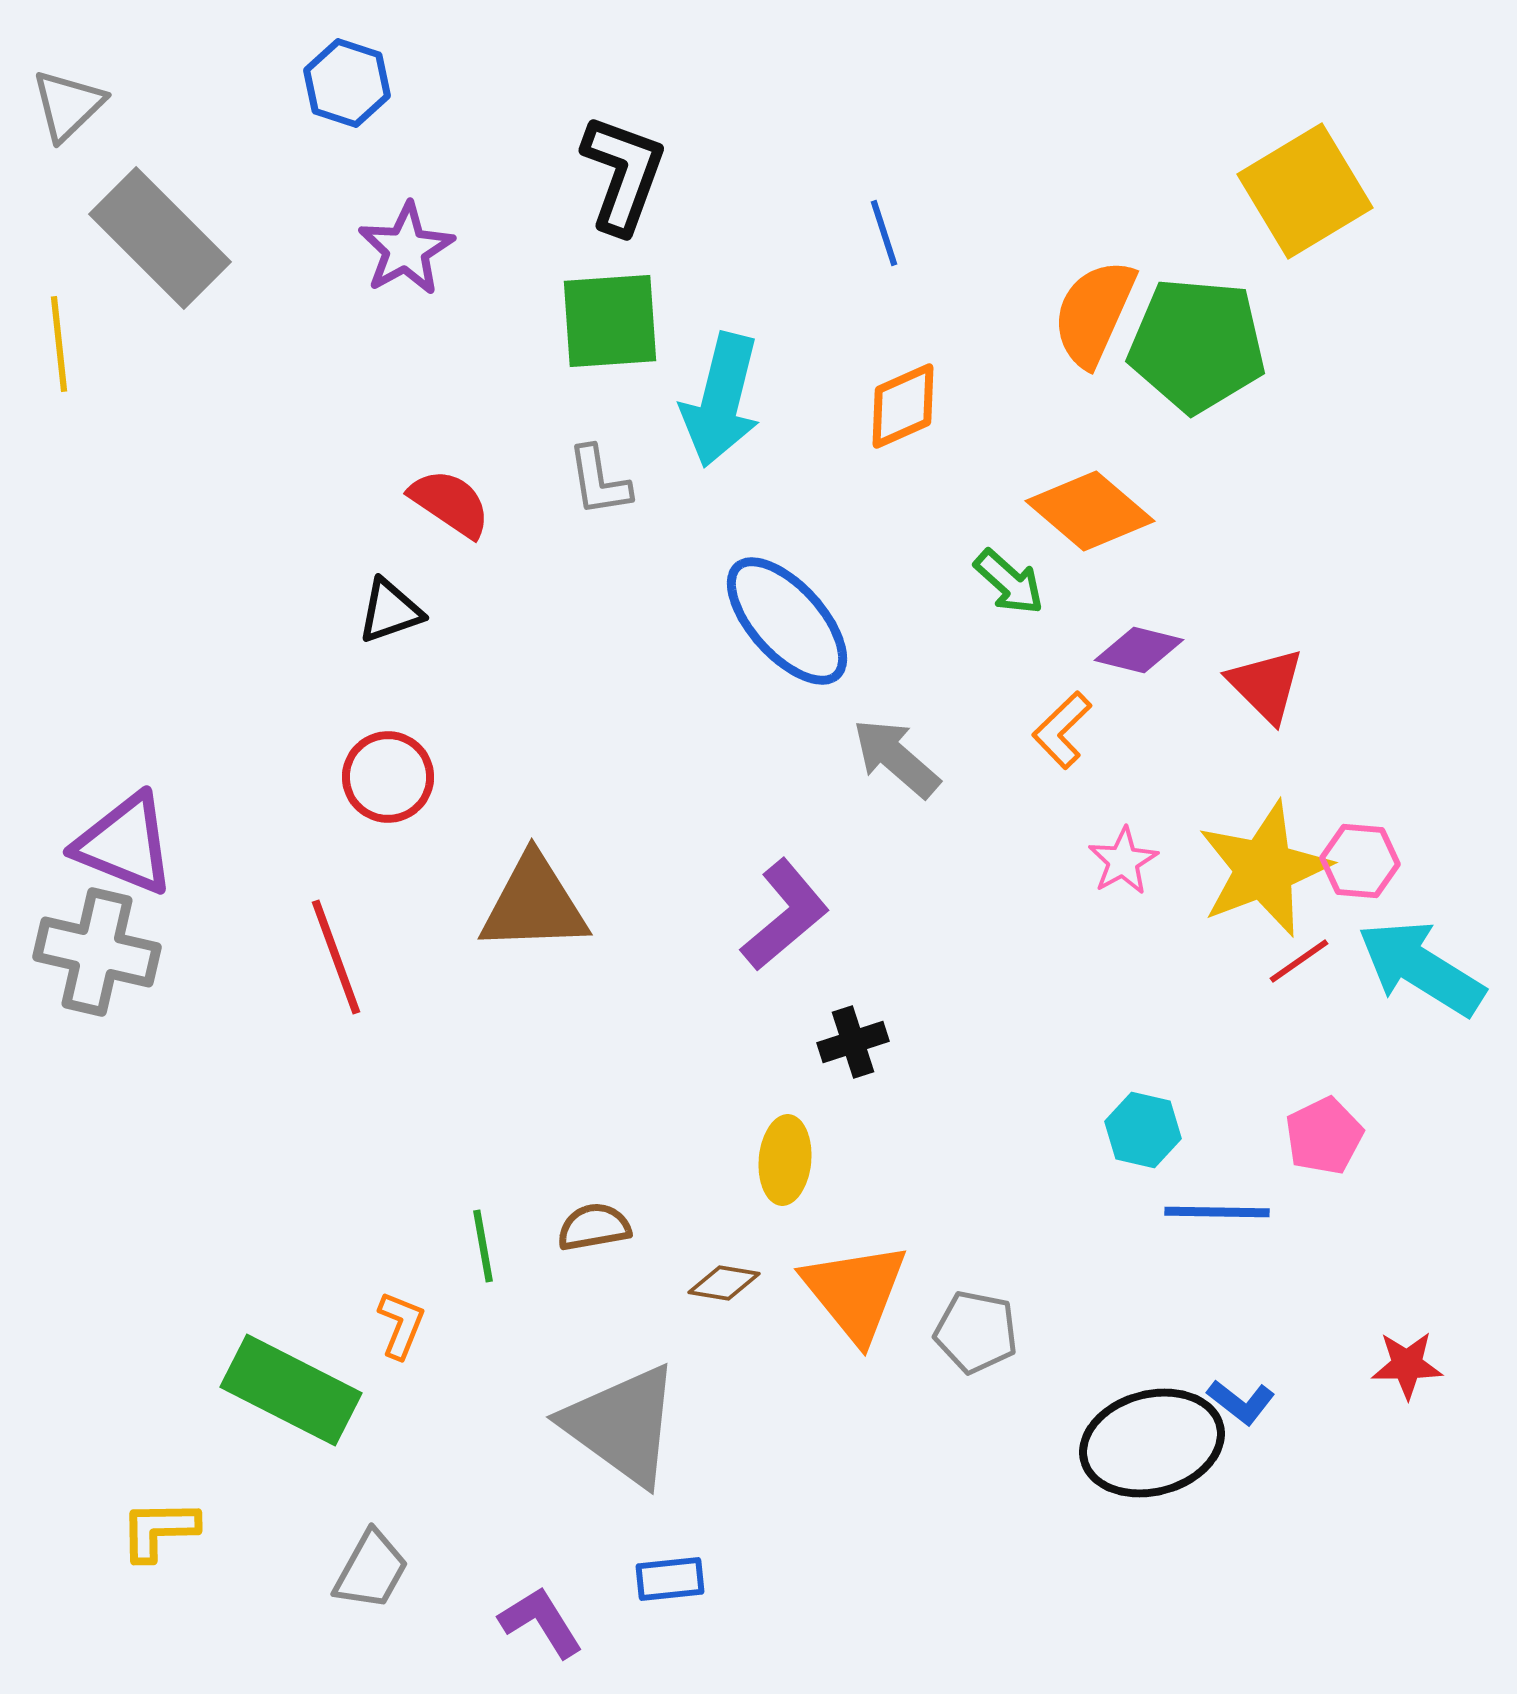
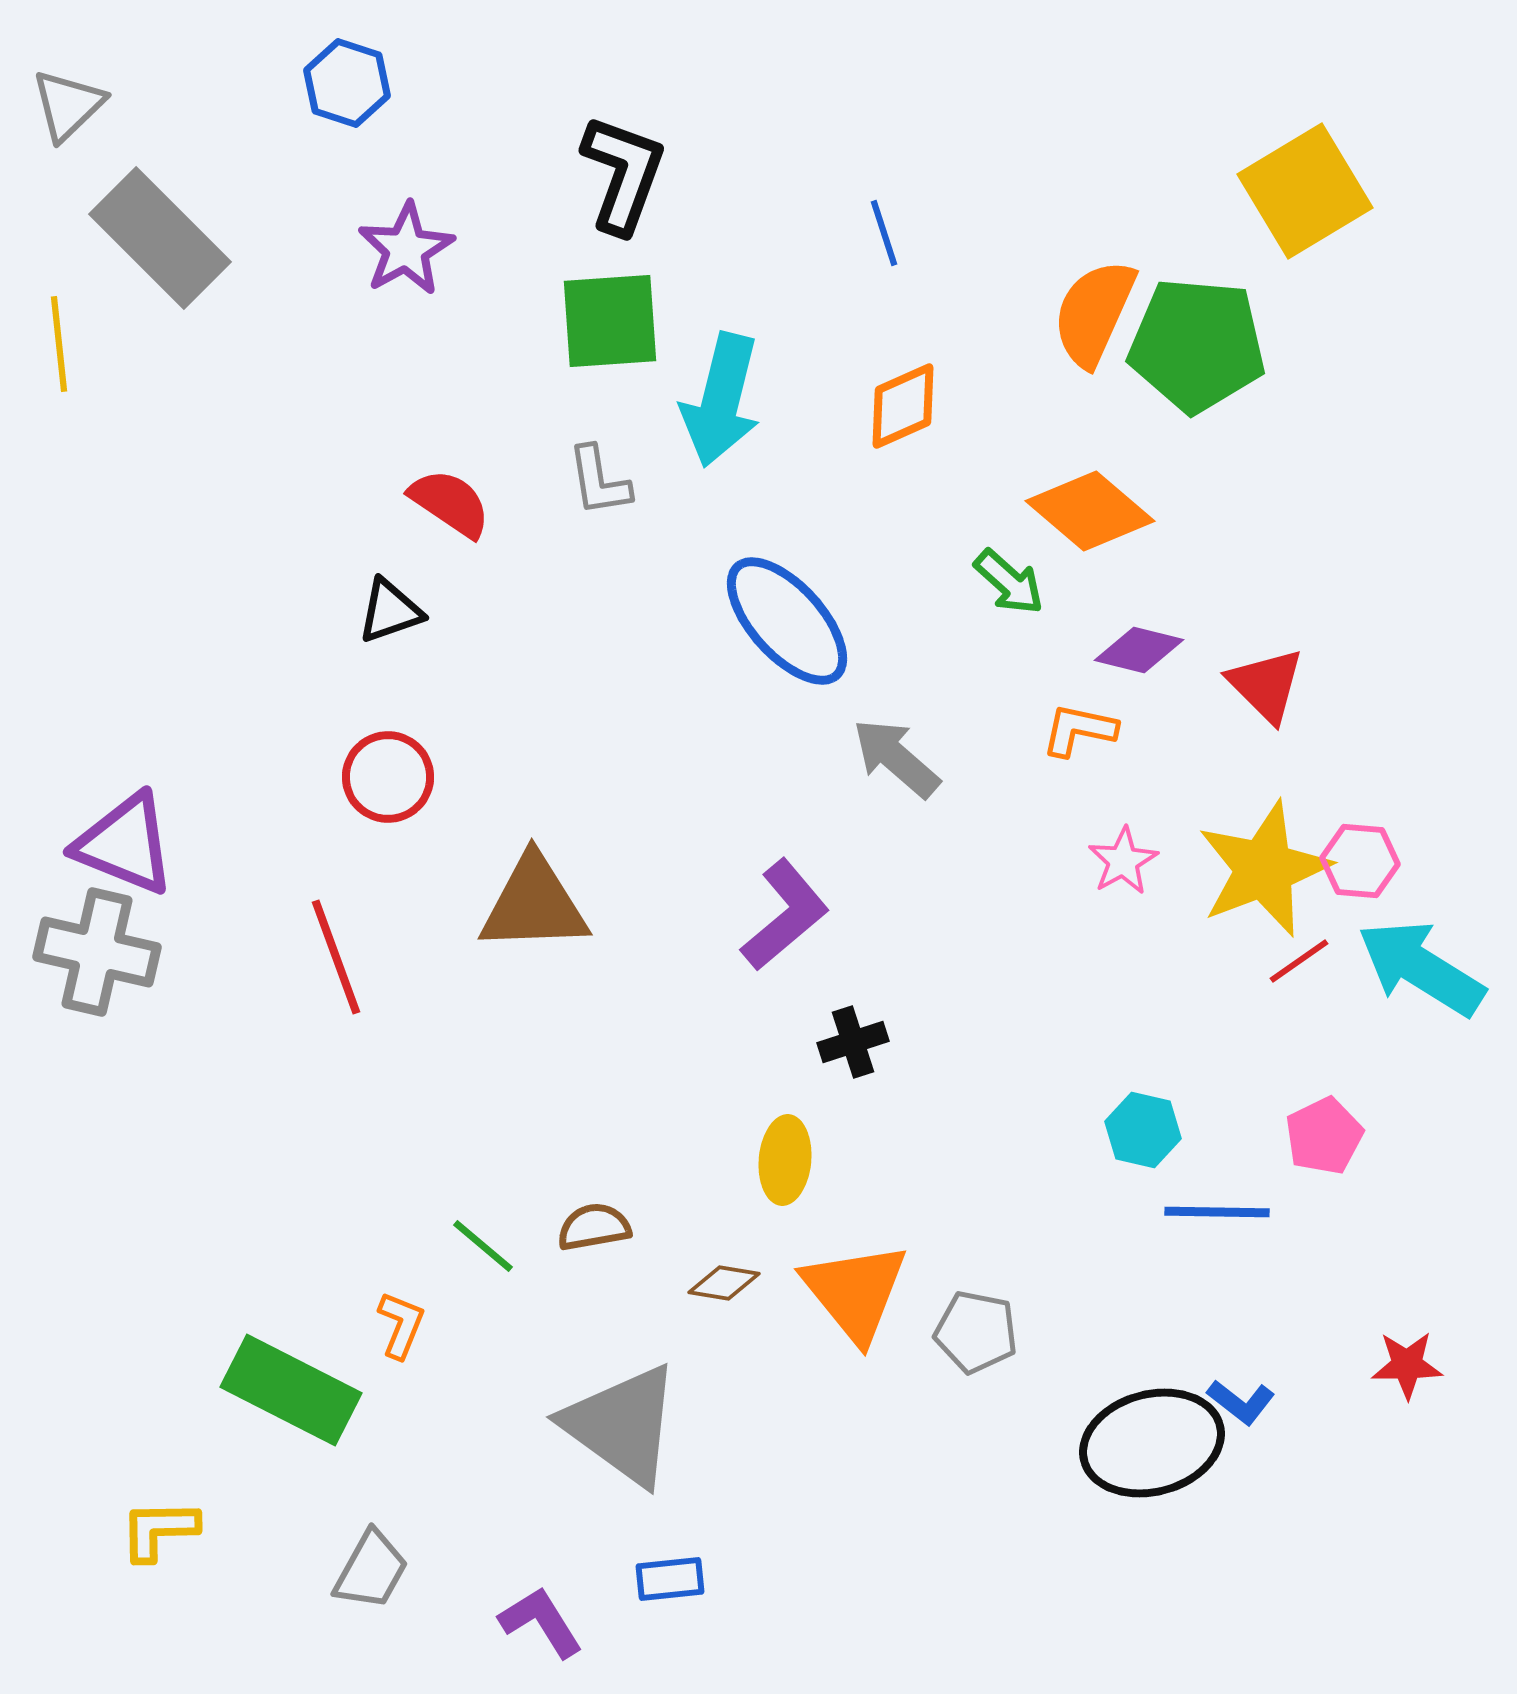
orange L-shape at (1062, 730): moved 17 px right; rotated 56 degrees clockwise
green line at (483, 1246): rotated 40 degrees counterclockwise
